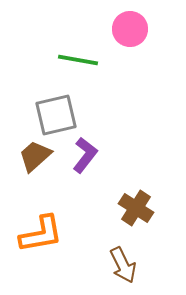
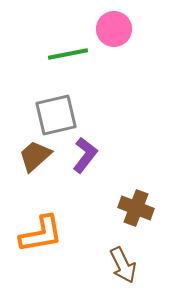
pink circle: moved 16 px left
green line: moved 10 px left, 6 px up; rotated 21 degrees counterclockwise
brown cross: rotated 12 degrees counterclockwise
